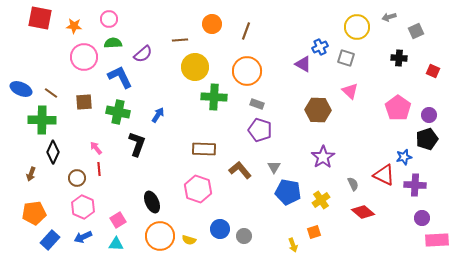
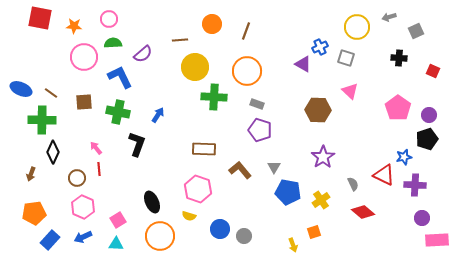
yellow semicircle at (189, 240): moved 24 px up
